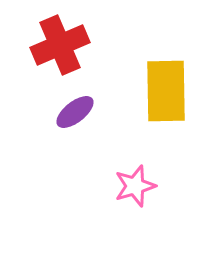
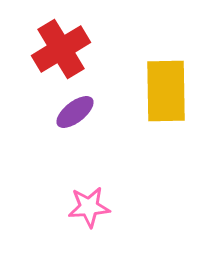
red cross: moved 1 px right, 4 px down; rotated 8 degrees counterclockwise
pink star: moved 46 px left, 21 px down; rotated 12 degrees clockwise
